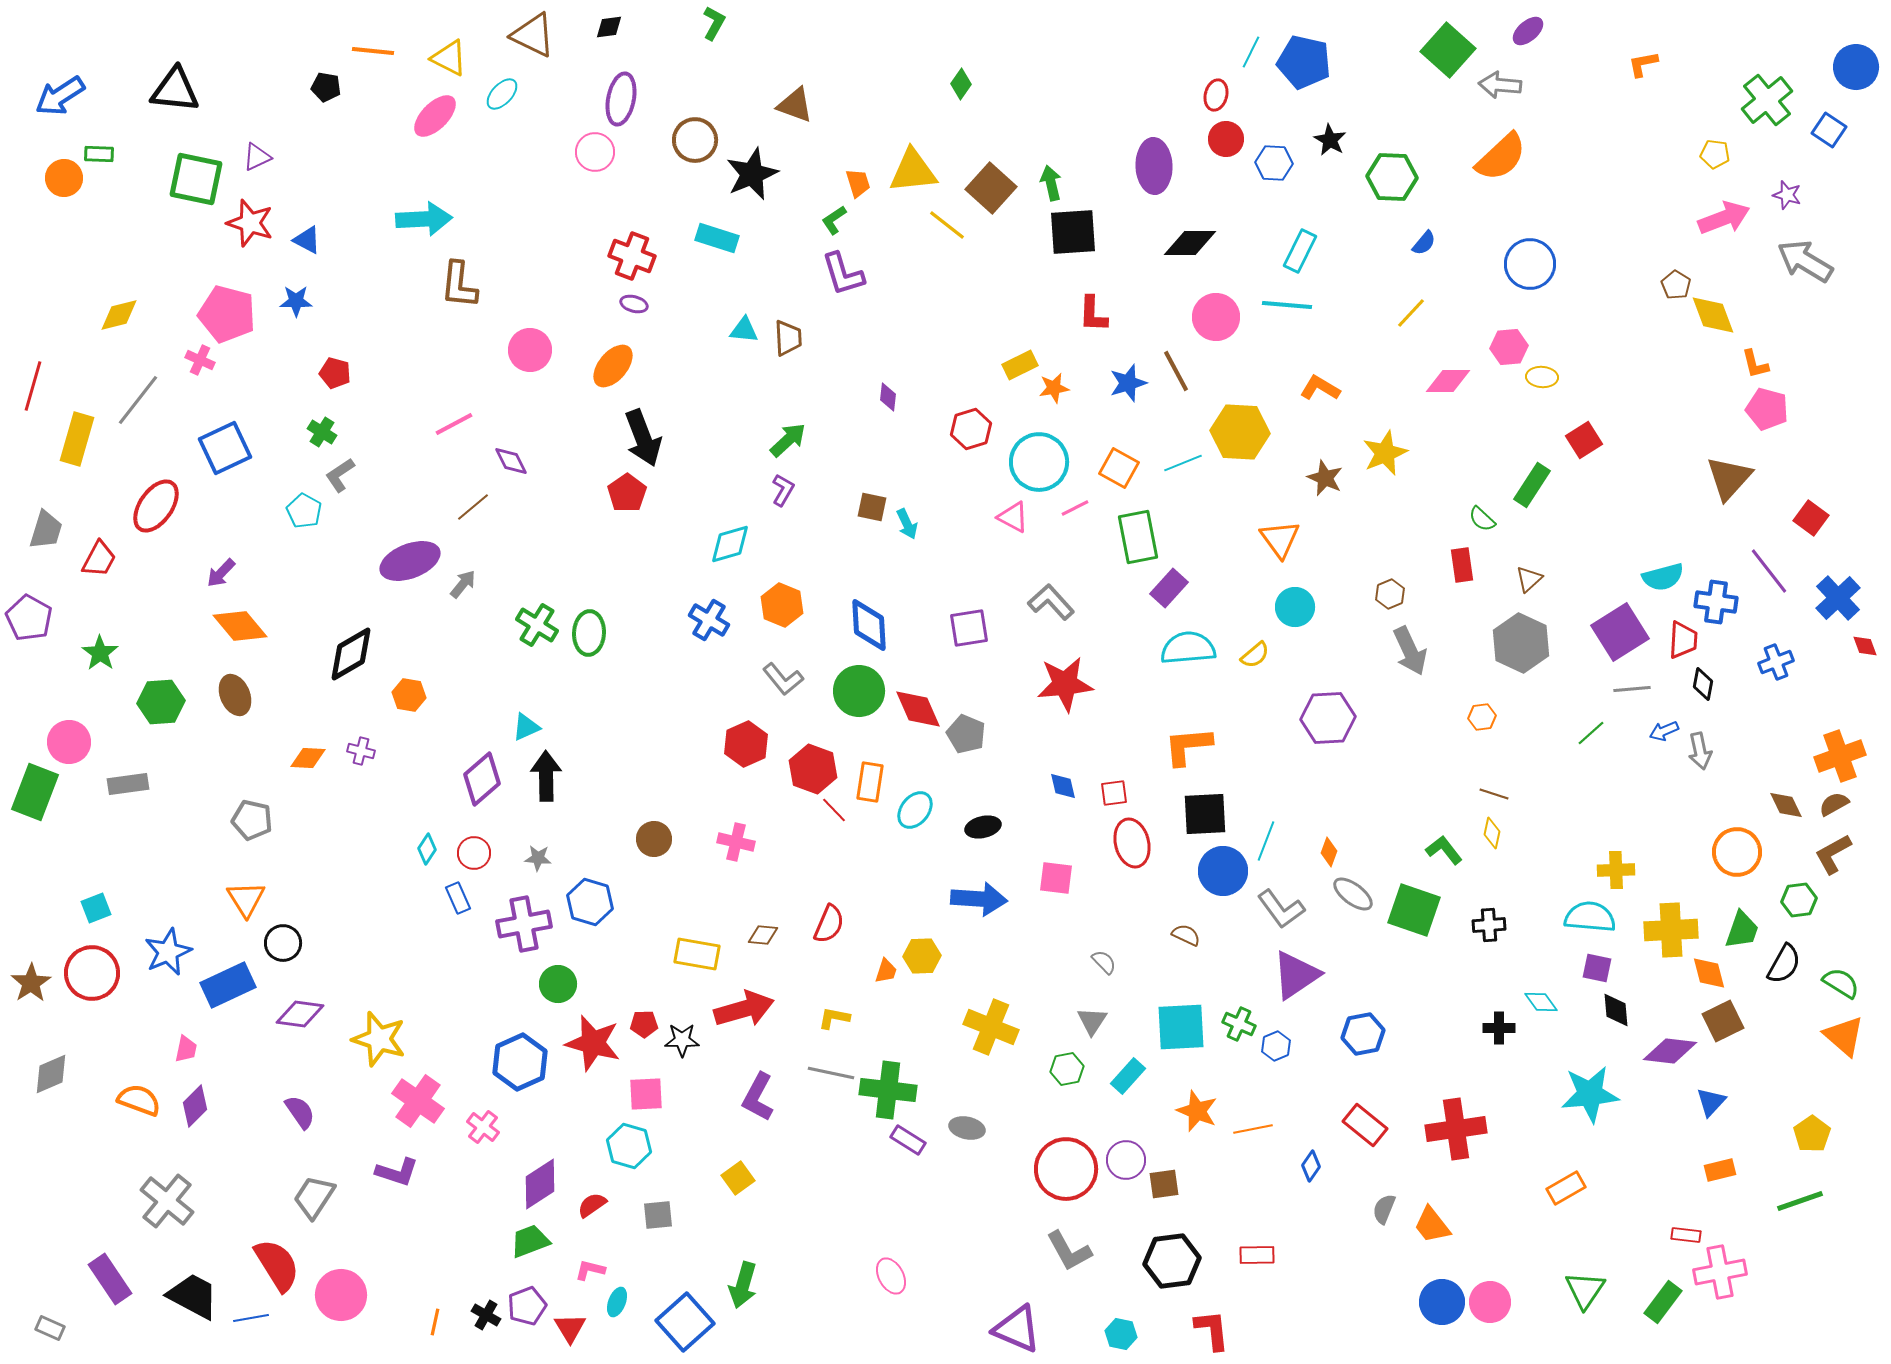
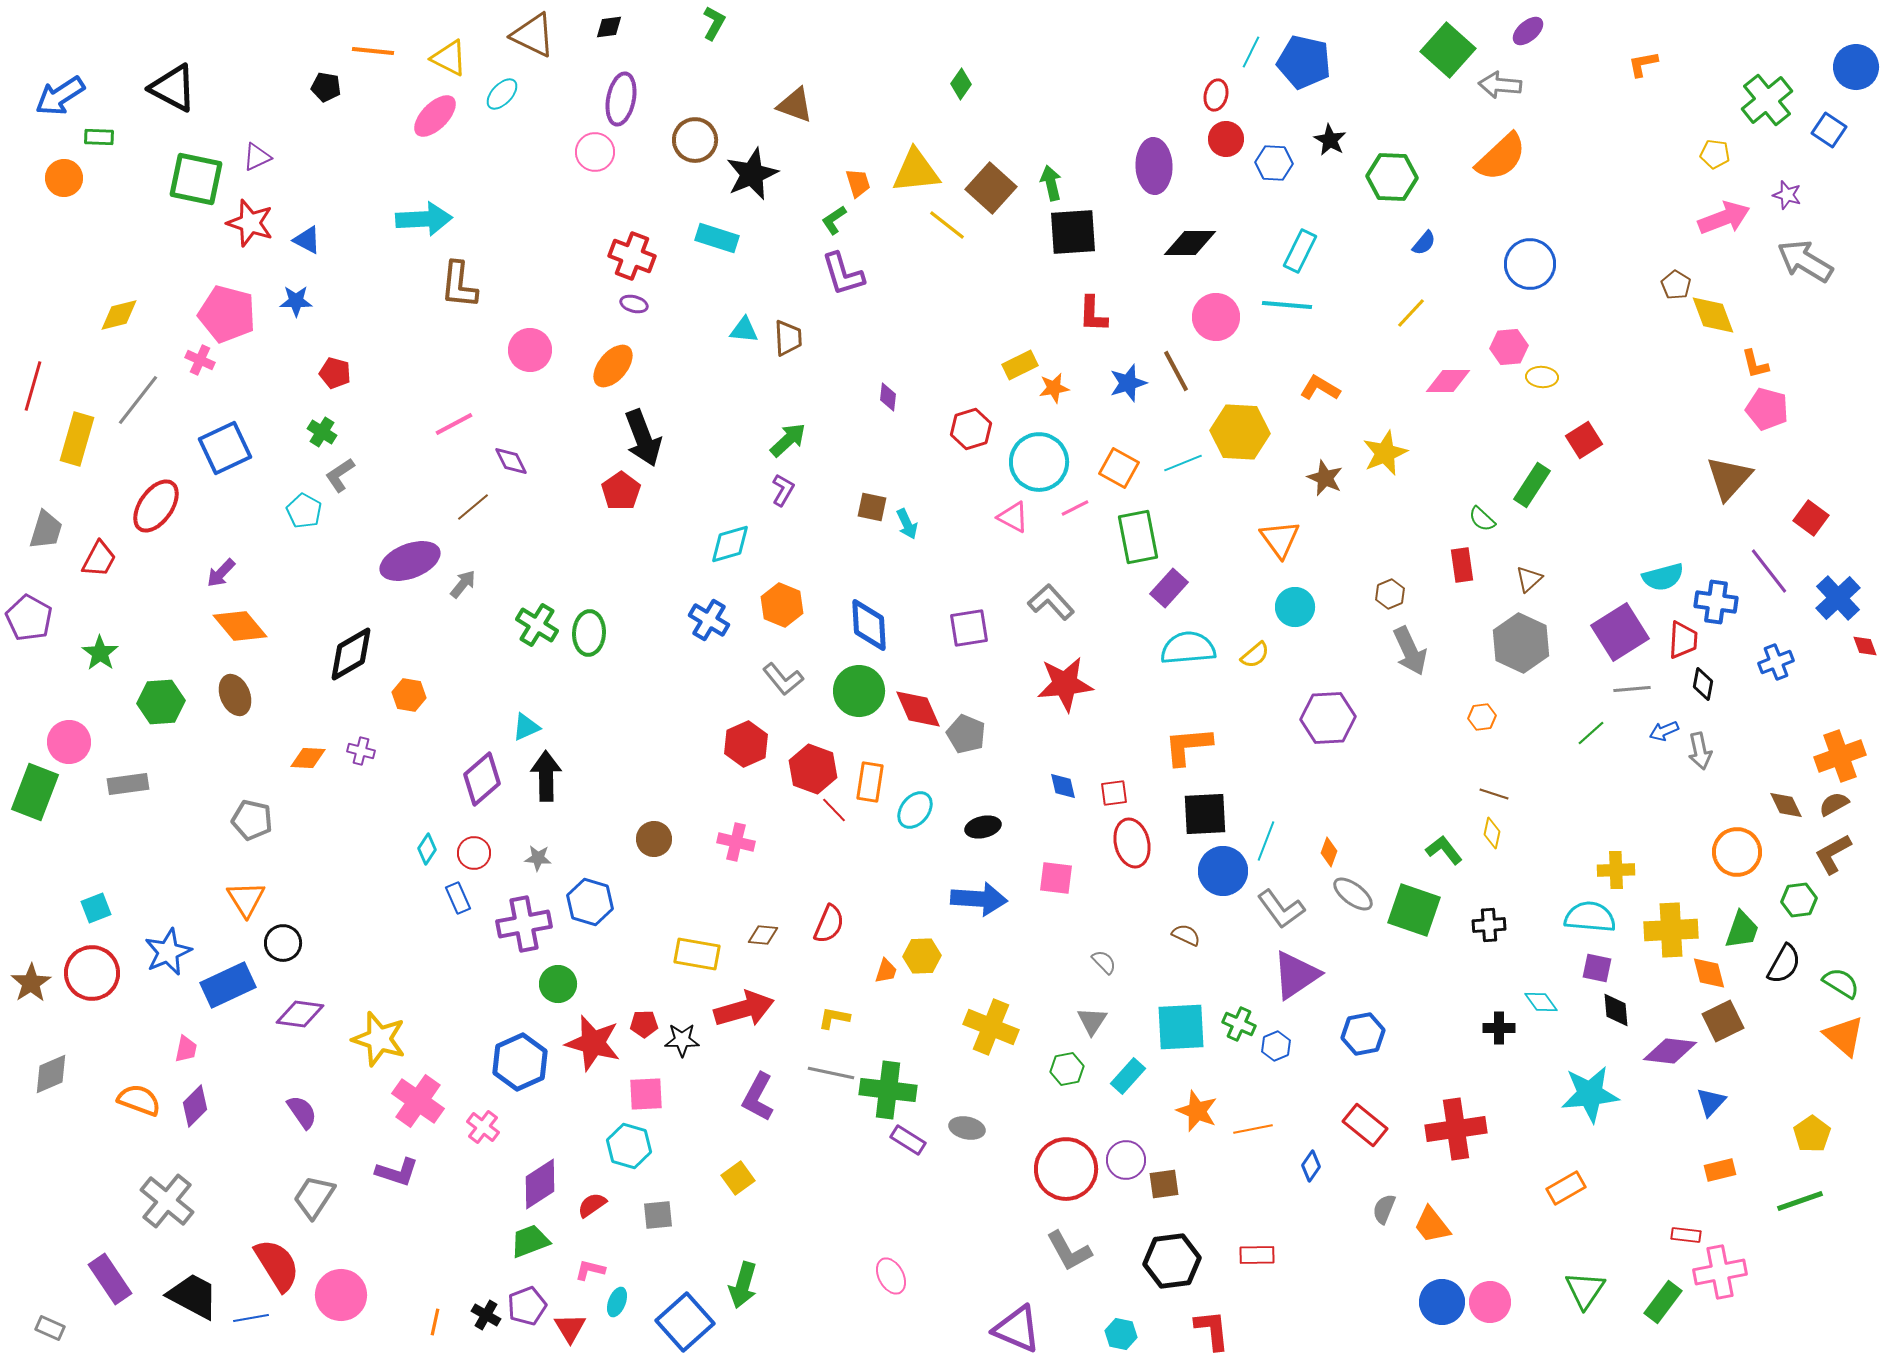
black triangle at (175, 90): moved 2 px left, 2 px up; rotated 22 degrees clockwise
green rectangle at (99, 154): moved 17 px up
yellow triangle at (913, 171): moved 3 px right
red pentagon at (627, 493): moved 6 px left, 2 px up
purple semicircle at (300, 1112): moved 2 px right
